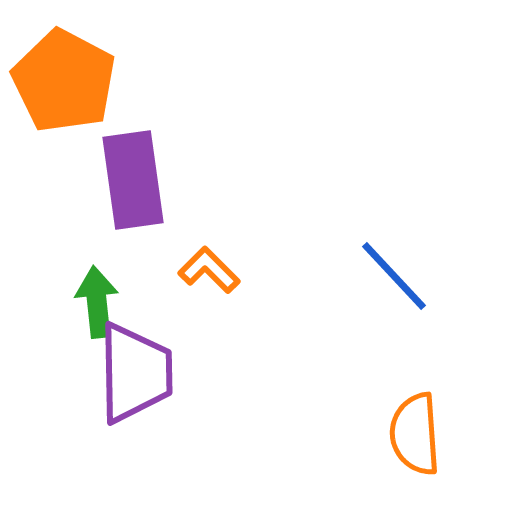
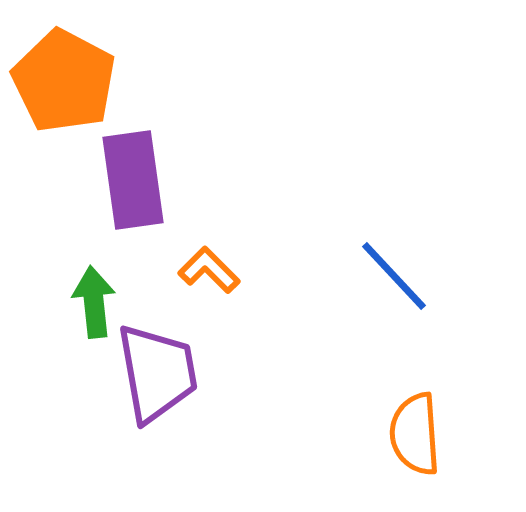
green arrow: moved 3 px left
purple trapezoid: moved 22 px right; rotated 9 degrees counterclockwise
